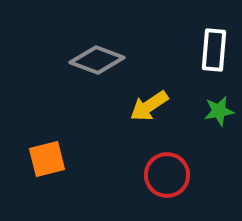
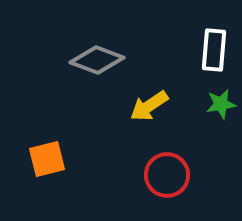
green star: moved 2 px right, 7 px up
